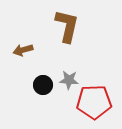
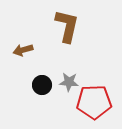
gray star: moved 2 px down
black circle: moved 1 px left
